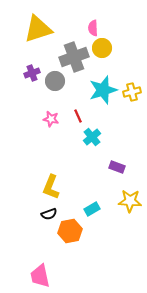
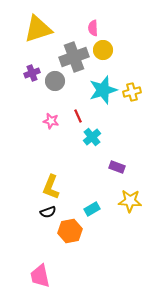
yellow circle: moved 1 px right, 2 px down
pink star: moved 2 px down
black semicircle: moved 1 px left, 2 px up
